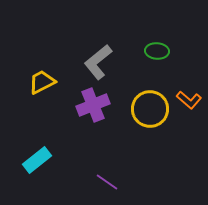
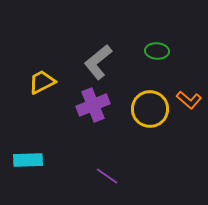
cyan rectangle: moved 9 px left; rotated 36 degrees clockwise
purple line: moved 6 px up
